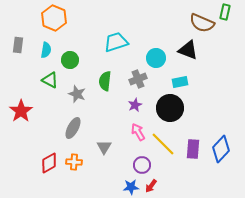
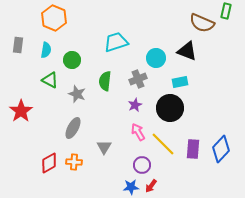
green rectangle: moved 1 px right, 1 px up
black triangle: moved 1 px left, 1 px down
green circle: moved 2 px right
